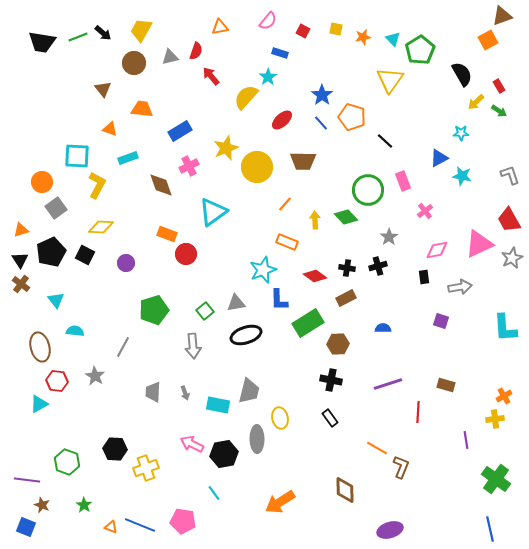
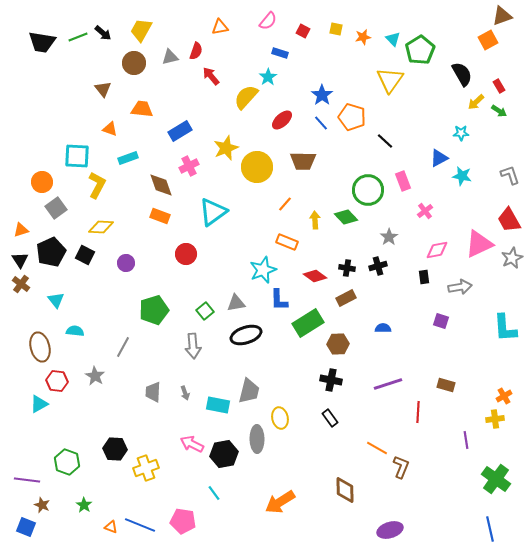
orange rectangle at (167, 234): moved 7 px left, 18 px up
